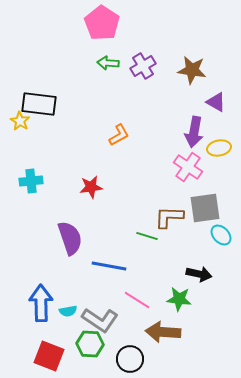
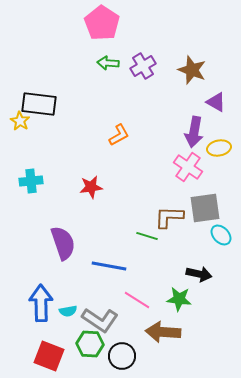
brown star: rotated 12 degrees clockwise
purple semicircle: moved 7 px left, 5 px down
black circle: moved 8 px left, 3 px up
